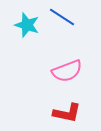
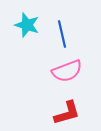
blue line: moved 17 px down; rotated 44 degrees clockwise
red L-shape: rotated 28 degrees counterclockwise
